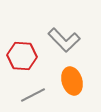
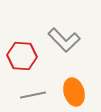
orange ellipse: moved 2 px right, 11 px down
gray line: rotated 15 degrees clockwise
